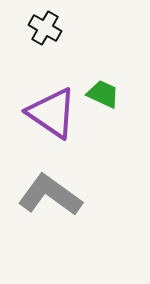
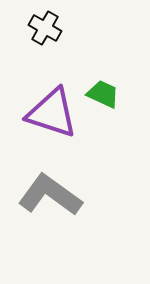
purple triangle: rotated 16 degrees counterclockwise
